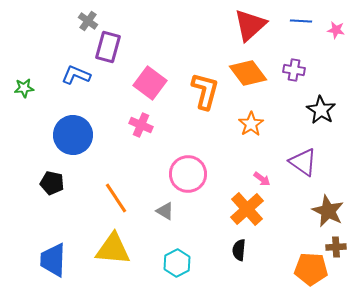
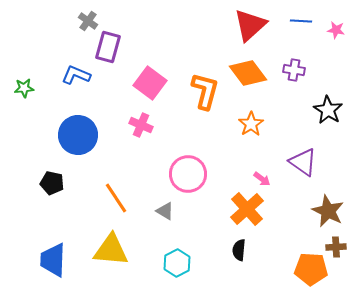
black star: moved 7 px right
blue circle: moved 5 px right
yellow triangle: moved 2 px left, 1 px down
